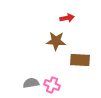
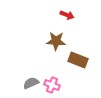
red arrow: moved 3 px up; rotated 32 degrees clockwise
brown rectangle: moved 2 px left; rotated 18 degrees clockwise
gray semicircle: rotated 14 degrees counterclockwise
